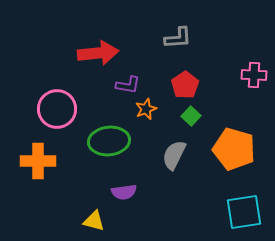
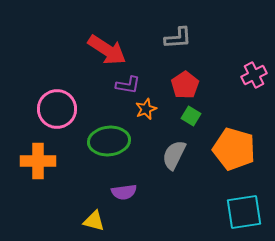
red arrow: moved 9 px right, 3 px up; rotated 39 degrees clockwise
pink cross: rotated 30 degrees counterclockwise
green square: rotated 12 degrees counterclockwise
